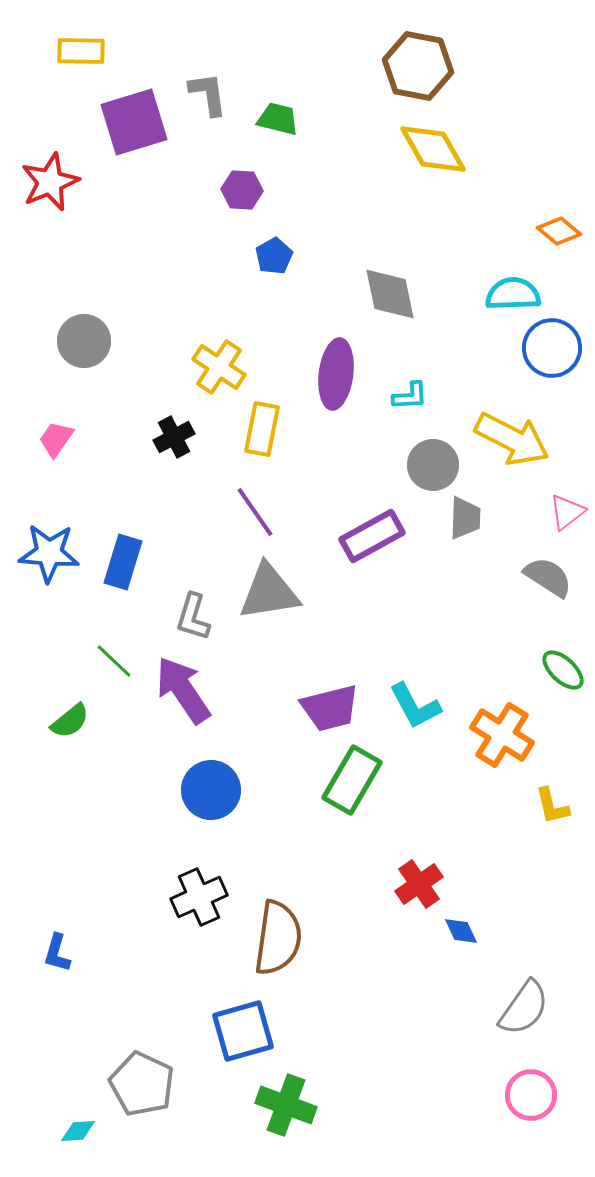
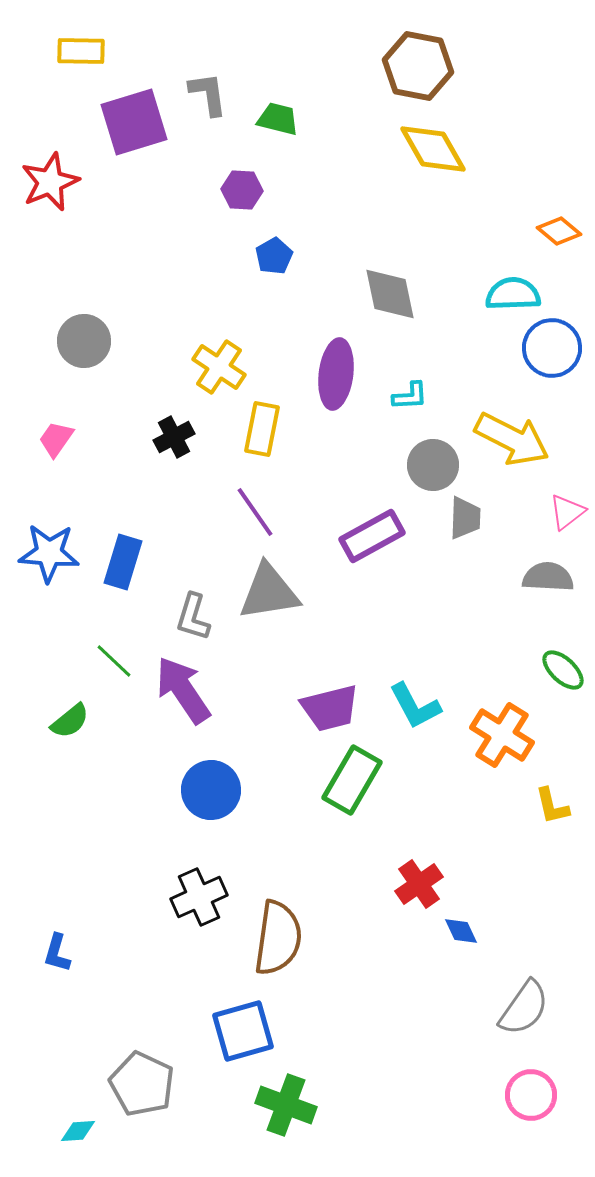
gray semicircle at (548, 577): rotated 30 degrees counterclockwise
